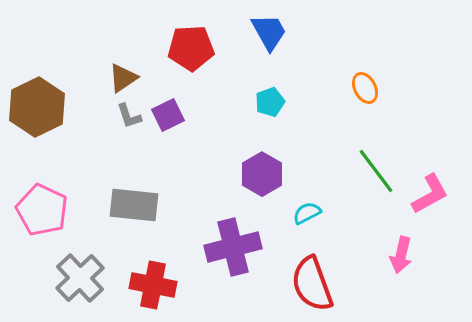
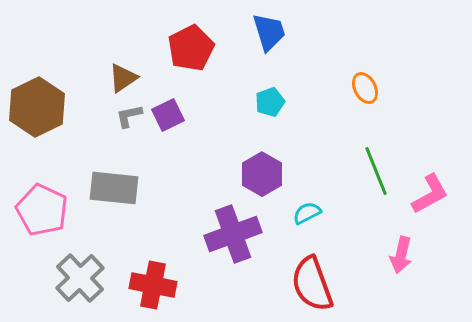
blue trapezoid: rotated 12 degrees clockwise
red pentagon: rotated 24 degrees counterclockwise
gray L-shape: rotated 96 degrees clockwise
green line: rotated 15 degrees clockwise
gray rectangle: moved 20 px left, 17 px up
purple cross: moved 13 px up; rotated 6 degrees counterclockwise
